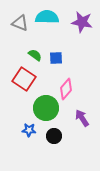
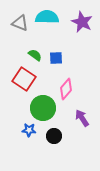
purple star: rotated 15 degrees clockwise
green circle: moved 3 px left
